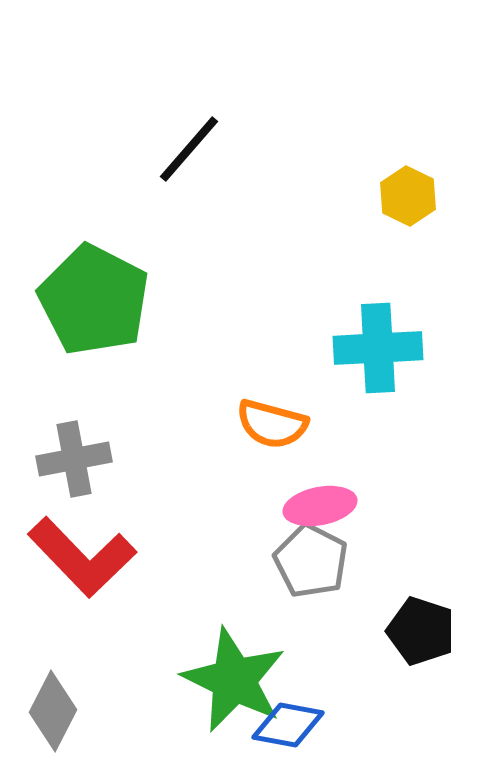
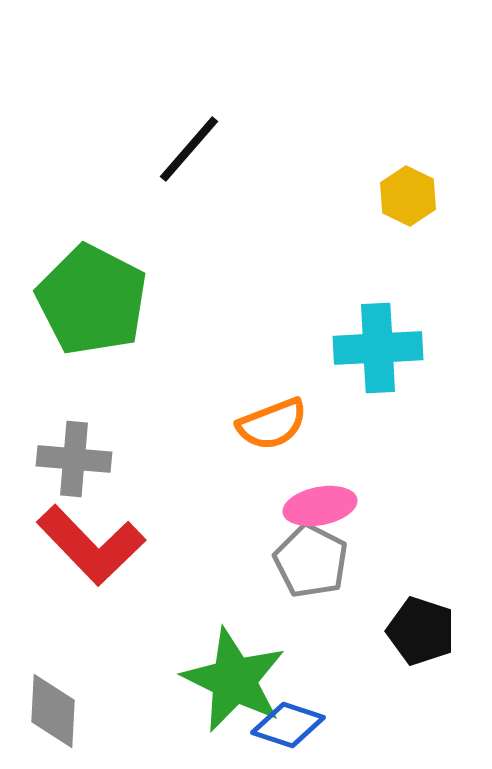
green pentagon: moved 2 px left
orange semicircle: rotated 36 degrees counterclockwise
gray cross: rotated 16 degrees clockwise
red L-shape: moved 9 px right, 12 px up
gray diamond: rotated 24 degrees counterclockwise
blue diamond: rotated 8 degrees clockwise
